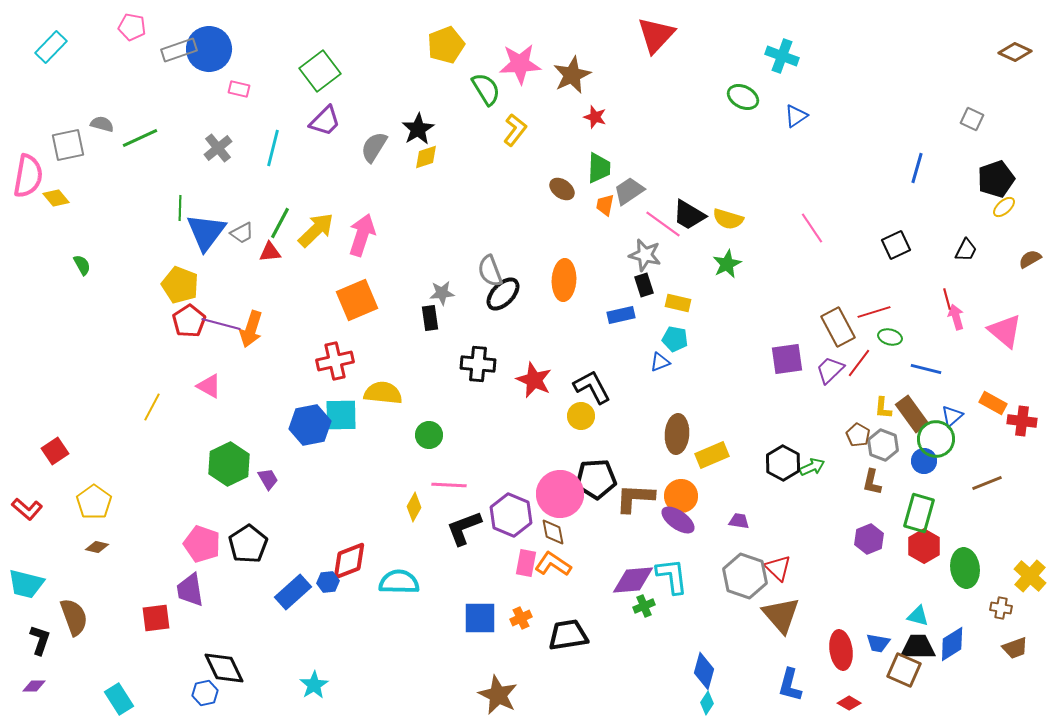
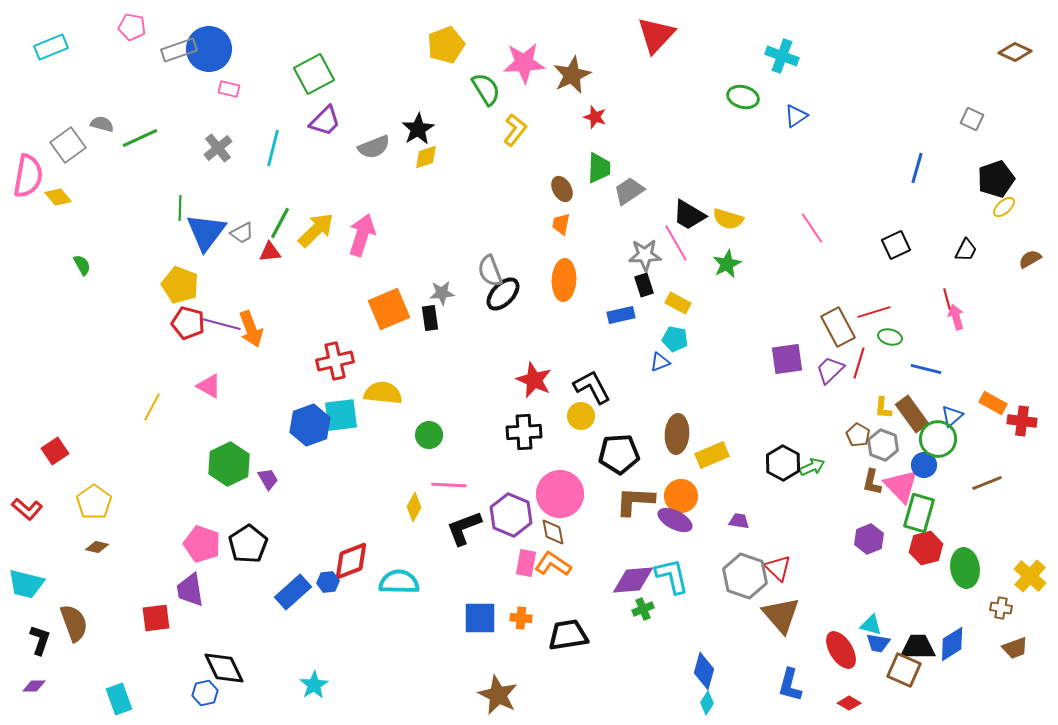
cyan rectangle at (51, 47): rotated 24 degrees clockwise
pink star at (520, 64): moved 4 px right, 1 px up
green square at (320, 71): moved 6 px left, 3 px down; rotated 9 degrees clockwise
pink rectangle at (239, 89): moved 10 px left
green ellipse at (743, 97): rotated 12 degrees counterclockwise
gray square at (68, 145): rotated 24 degrees counterclockwise
gray semicircle at (374, 147): rotated 144 degrees counterclockwise
brown ellipse at (562, 189): rotated 25 degrees clockwise
yellow diamond at (56, 198): moved 2 px right, 1 px up
orange trapezoid at (605, 205): moved 44 px left, 19 px down
pink line at (663, 224): moved 13 px right, 19 px down; rotated 24 degrees clockwise
gray star at (645, 255): rotated 16 degrees counterclockwise
orange square at (357, 300): moved 32 px right, 9 px down
yellow rectangle at (678, 303): rotated 15 degrees clockwise
red pentagon at (189, 321): moved 1 px left, 2 px down; rotated 24 degrees counterclockwise
orange arrow at (251, 329): rotated 39 degrees counterclockwise
pink triangle at (1005, 331): moved 104 px left, 155 px down; rotated 6 degrees clockwise
red line at (859, 363): rotated 20 degrees counterclockwise
black cross at (478, 364): moved 46 px right, 68 px down; rotated 8 degrees counterclockwise
cyan square at (341, 415): rotated 6 degrees counterclockwise
blue hexagon at (310, 425): rotated 9 degrees counterclockwise
green circle at (936, 439): moved 2 px right
blue circle at (924, 461): moved 4 px down
black pentagon at (596, 479): moved 23 px right, 25 px up
brown L-shape at (635, 498): moved 3 px down
purple ellipse at (678, 520): moved 3 px left; rotated 8 degrees counterclockwise
red hexagon at (924, 546): moved 2 px right, 2 px down; rotated 16 degrees clockwise
red diamond at (349, 561): moved 2 px right
cyan L-shape at (672, 576): rotated 6 degrees counterclockwise
green cross at (644, 606): moved 1 px left, 3 px down
cyan triangle at (918, 616): moved 47 px left, 9 px down
brown semicircle at (74, 617): moved 6 px down
orange cross at (521, 618): rotated 30 degrees clockwise
red ellipse at (841, 650): rotated 24 degrees counterclockwise
cyan rectangle at (119, 699): rotated 12 degrees clockwise
